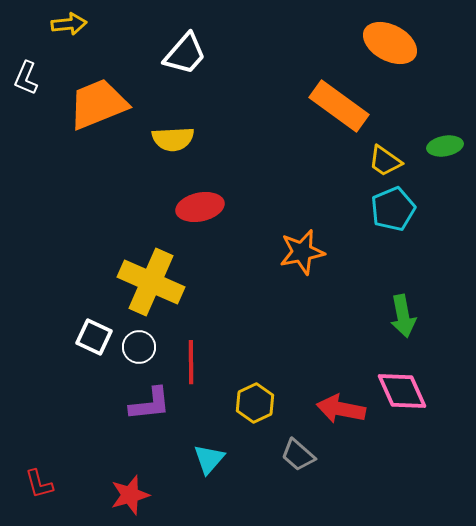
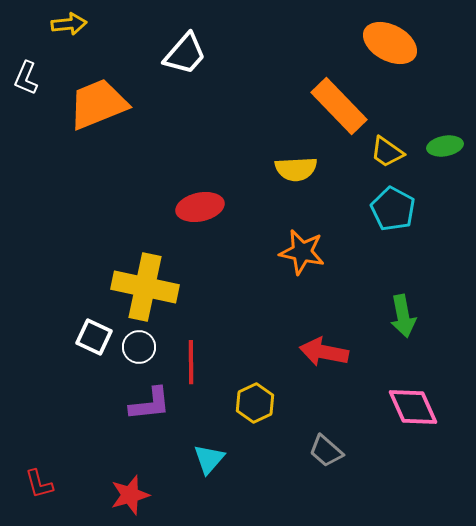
orange rectangle: rotated 10 degrees clockwise
yellow semicircle: moved 123 px right, 30 px down
yellow trapezoid: moved 2 px right, 9 px up
cyan pentagon: rotated 21 degrees counterclockwise
orange star: rotated 24 degrees clockwise
yellow cross: moved 6 px left, 5 px down; rotated 12 degrees counterclockwise
pink diamond: moved 11 px right, 16 px down
red arrow: moved 17 px left, 57 px up
gray trapezoid: moved 28 px right, 4 px up
